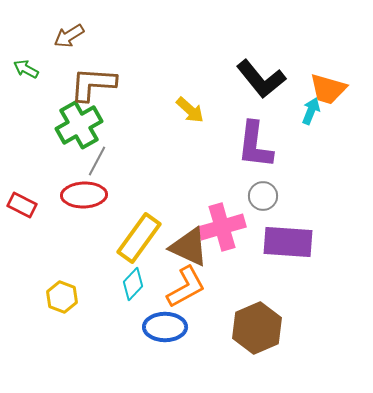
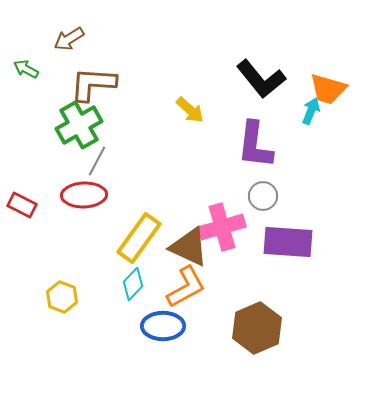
brown arrow: moved 3 px down
blue ellipse: moved 2 px left, 1 px up
